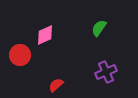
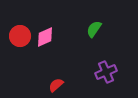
green semicircle: moved 5 px left, 1 px down
pink diamond: moved 2 px down
red circle: moved 19 px up
